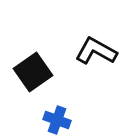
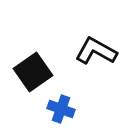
blue cross: moved 4 px right, 11 px up
